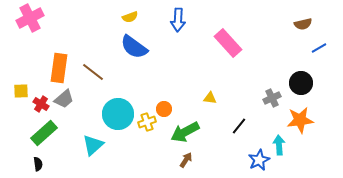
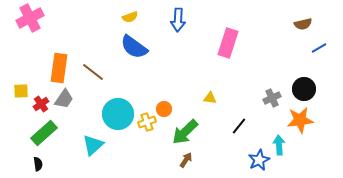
pink rectangle: rotated 60 degrees clockwise
black circle: moved 3 px right, 6 px down
gray trapezoid: rotated 15 degrees counterclockwise
red cross: rotated 21 degrees clockwise
green arrow: rotated 16 degrees counterclockwise
